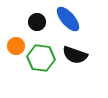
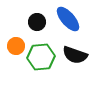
green hexagon: moved 1 px up; rotated 12 degrees counterclockwise
